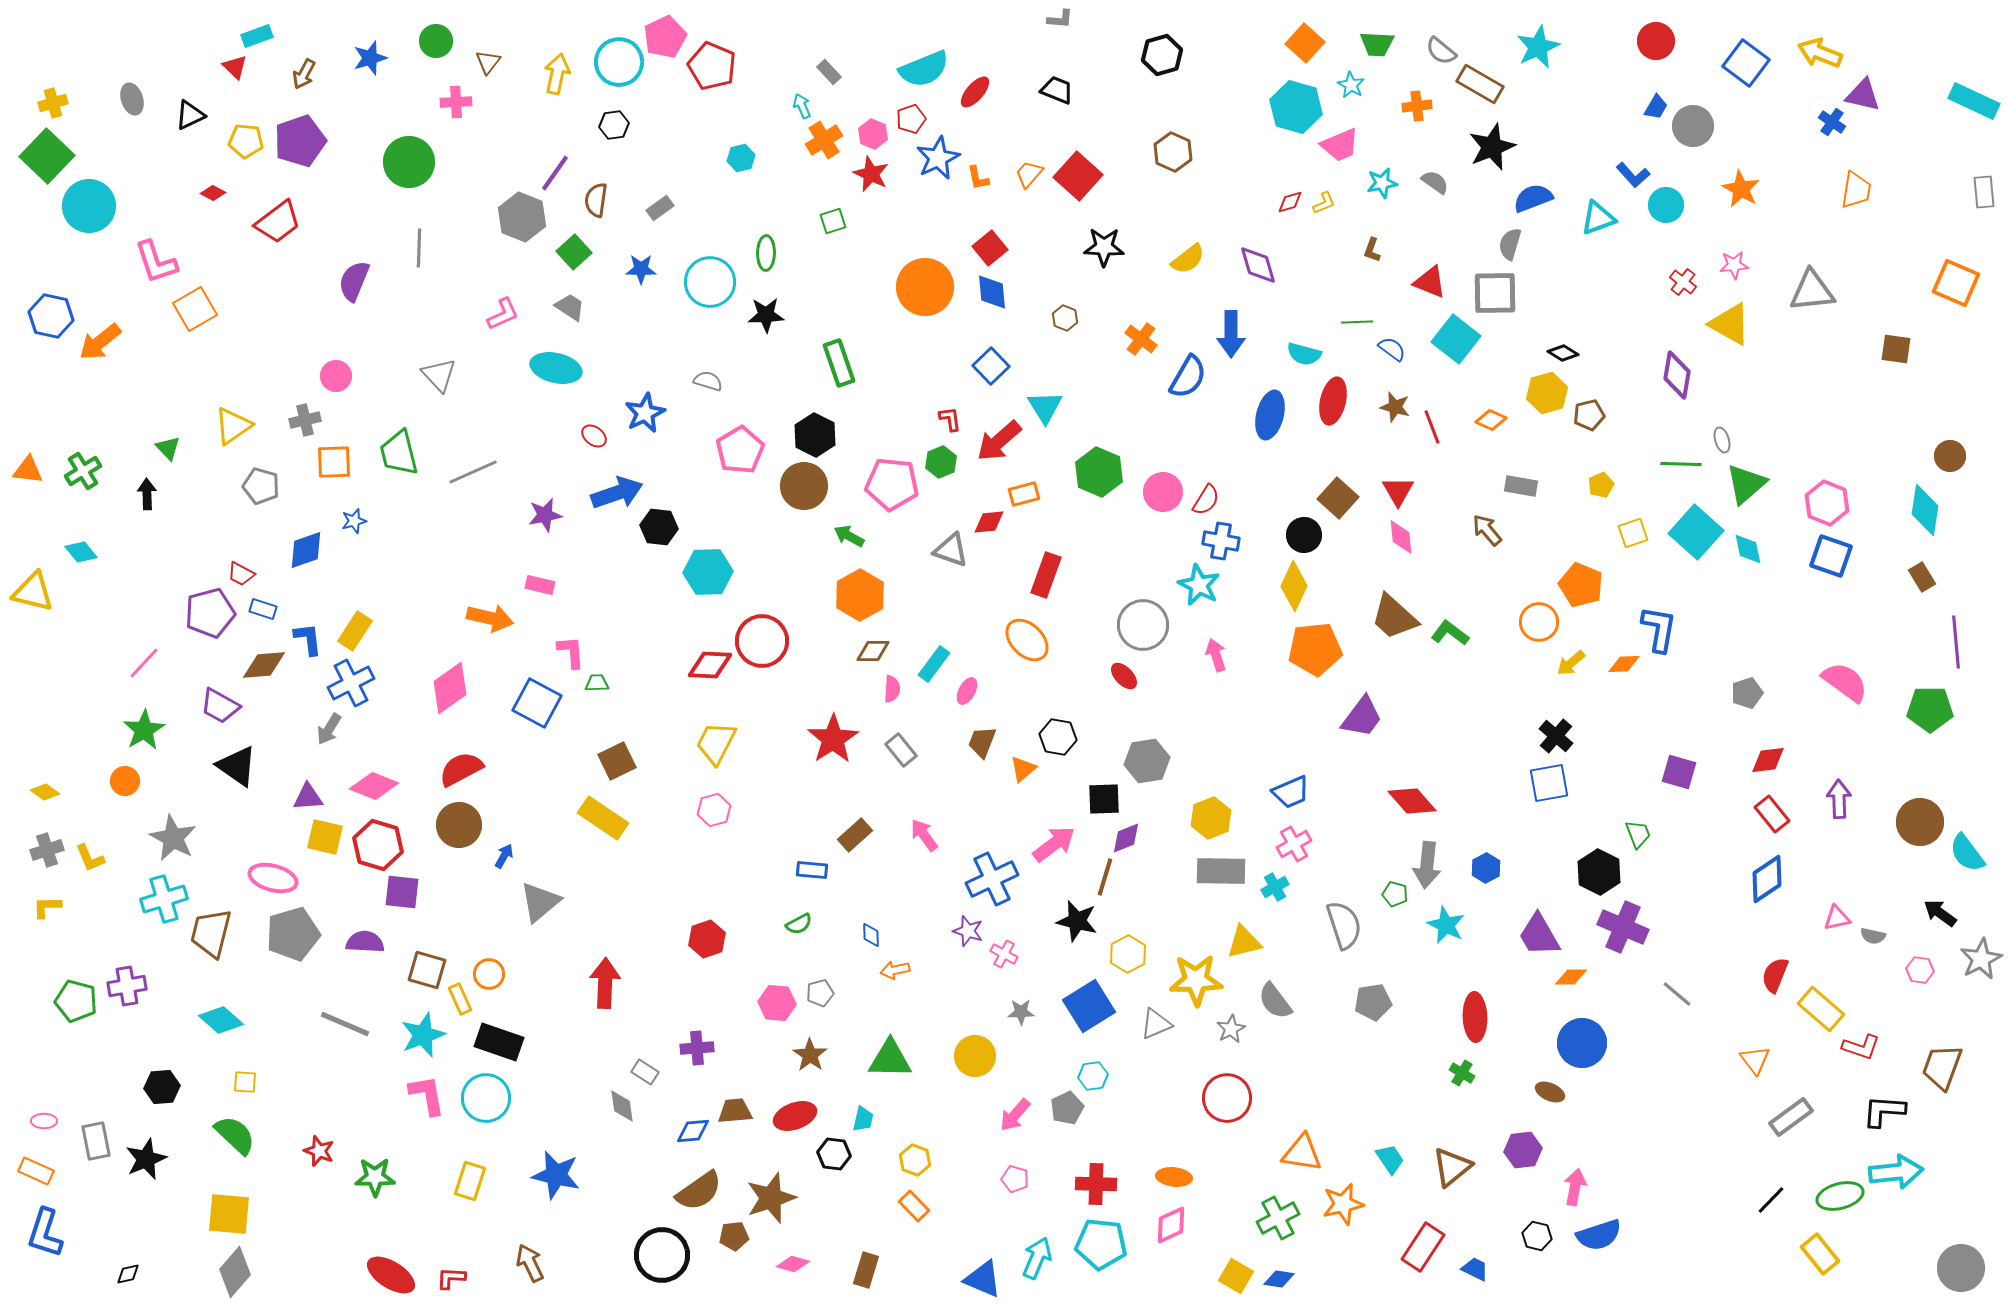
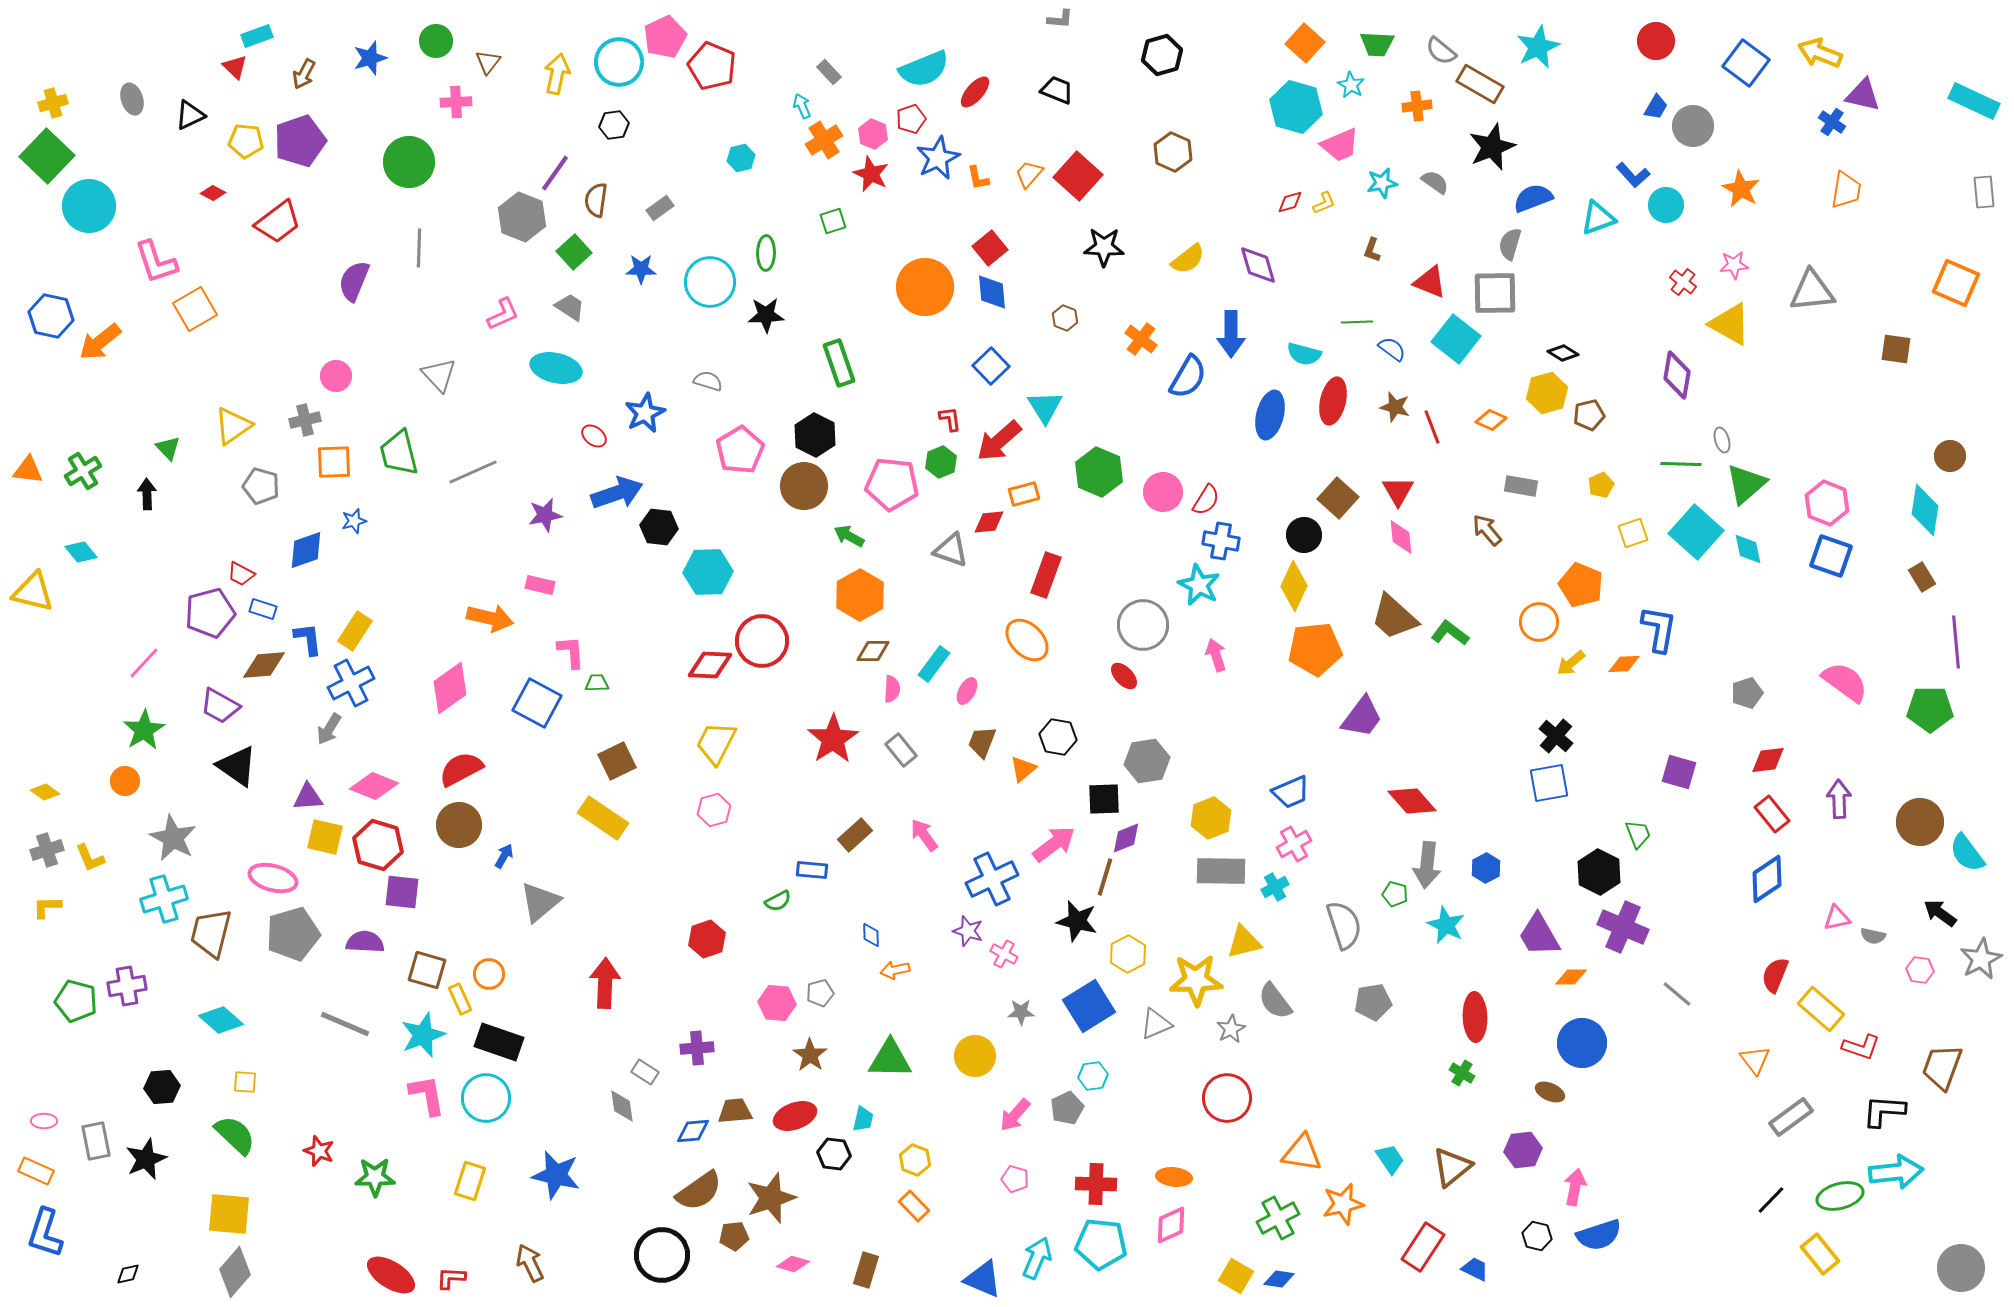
orange trapezoid at (1856, 190): moved 10 px left
green semicircle at (799, 924): moved 21 px left, 23 px up
